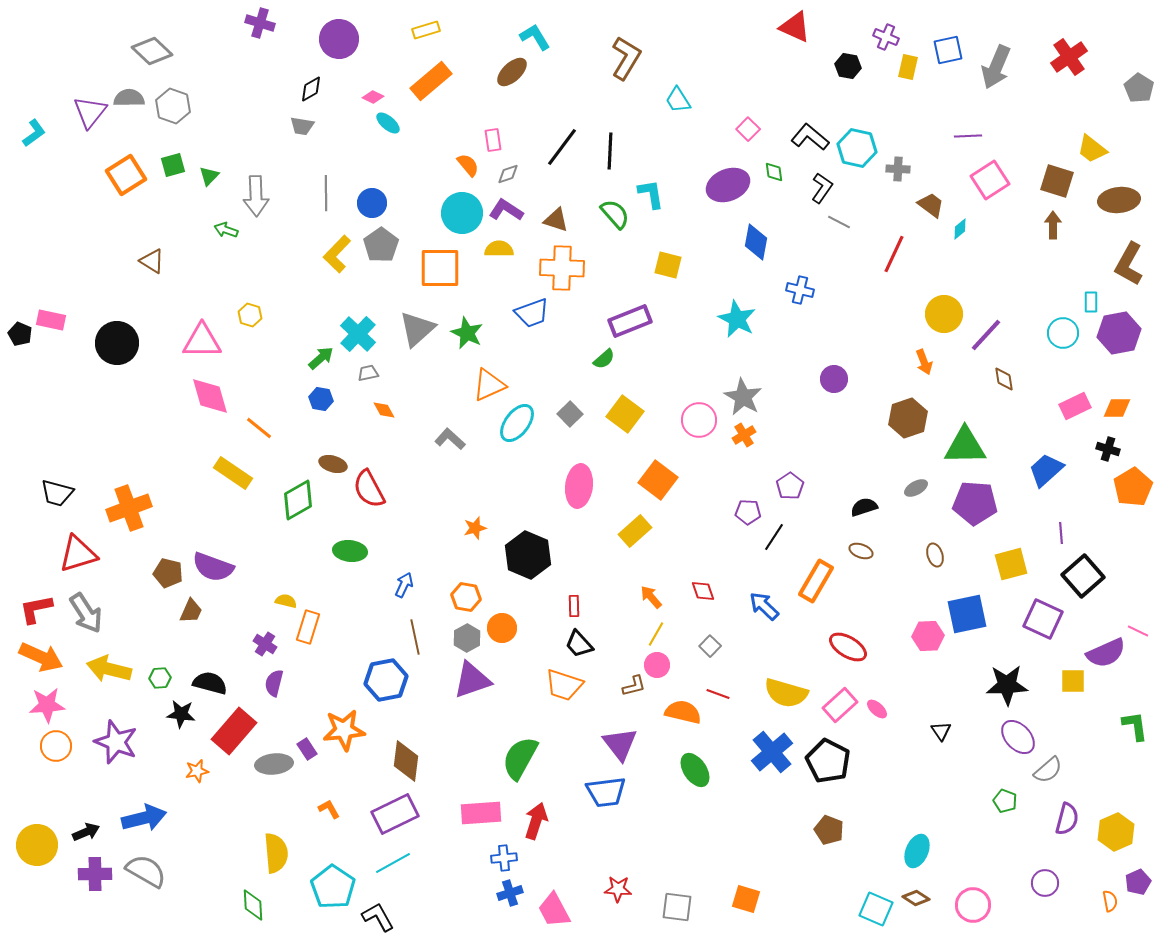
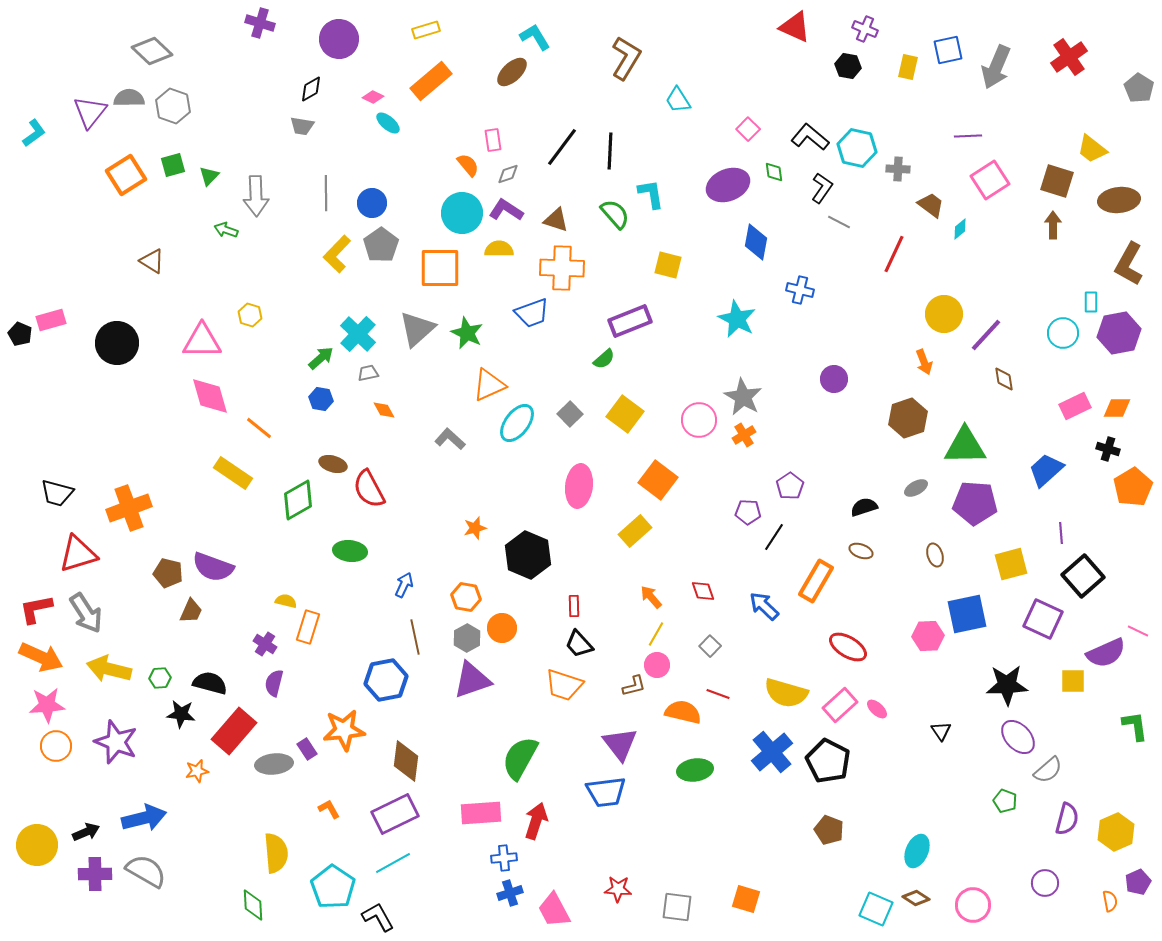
purple cross at (886, 37): moved 21 px left, 8 px up
pink rectangle at (51, 320): rotated 28 degrees counterclockwise
green ellipse at (695, 770): rotated 64 degrees counterclockwise
